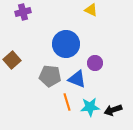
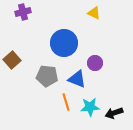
yellow triangle: moved 3 px right, 3 px down
blue circle: moved 2 px left, 1 px up
gray pentagon: moved 3 px left
orange line: moved 1 px left
black arrow: moved 1 px right, 3 px down
